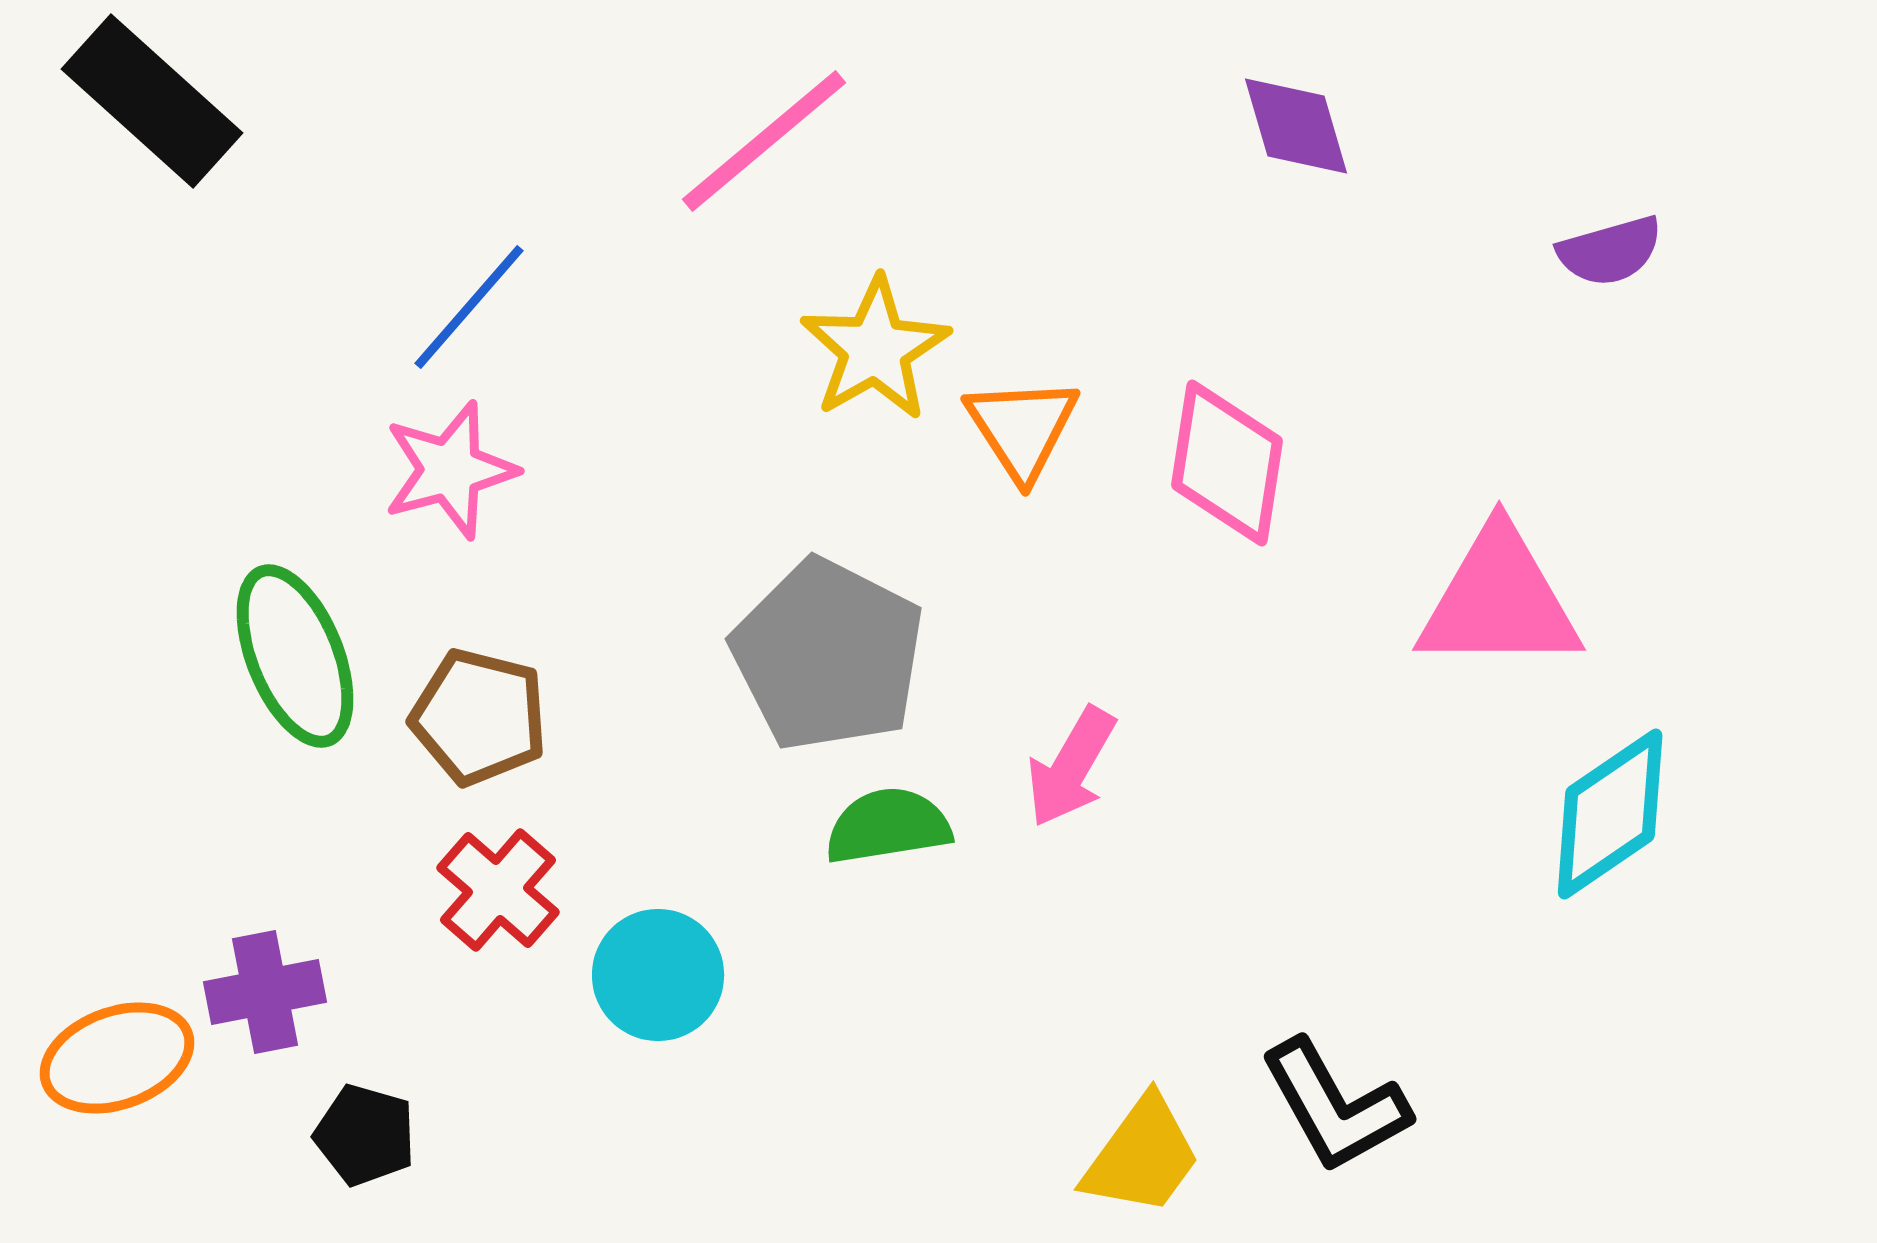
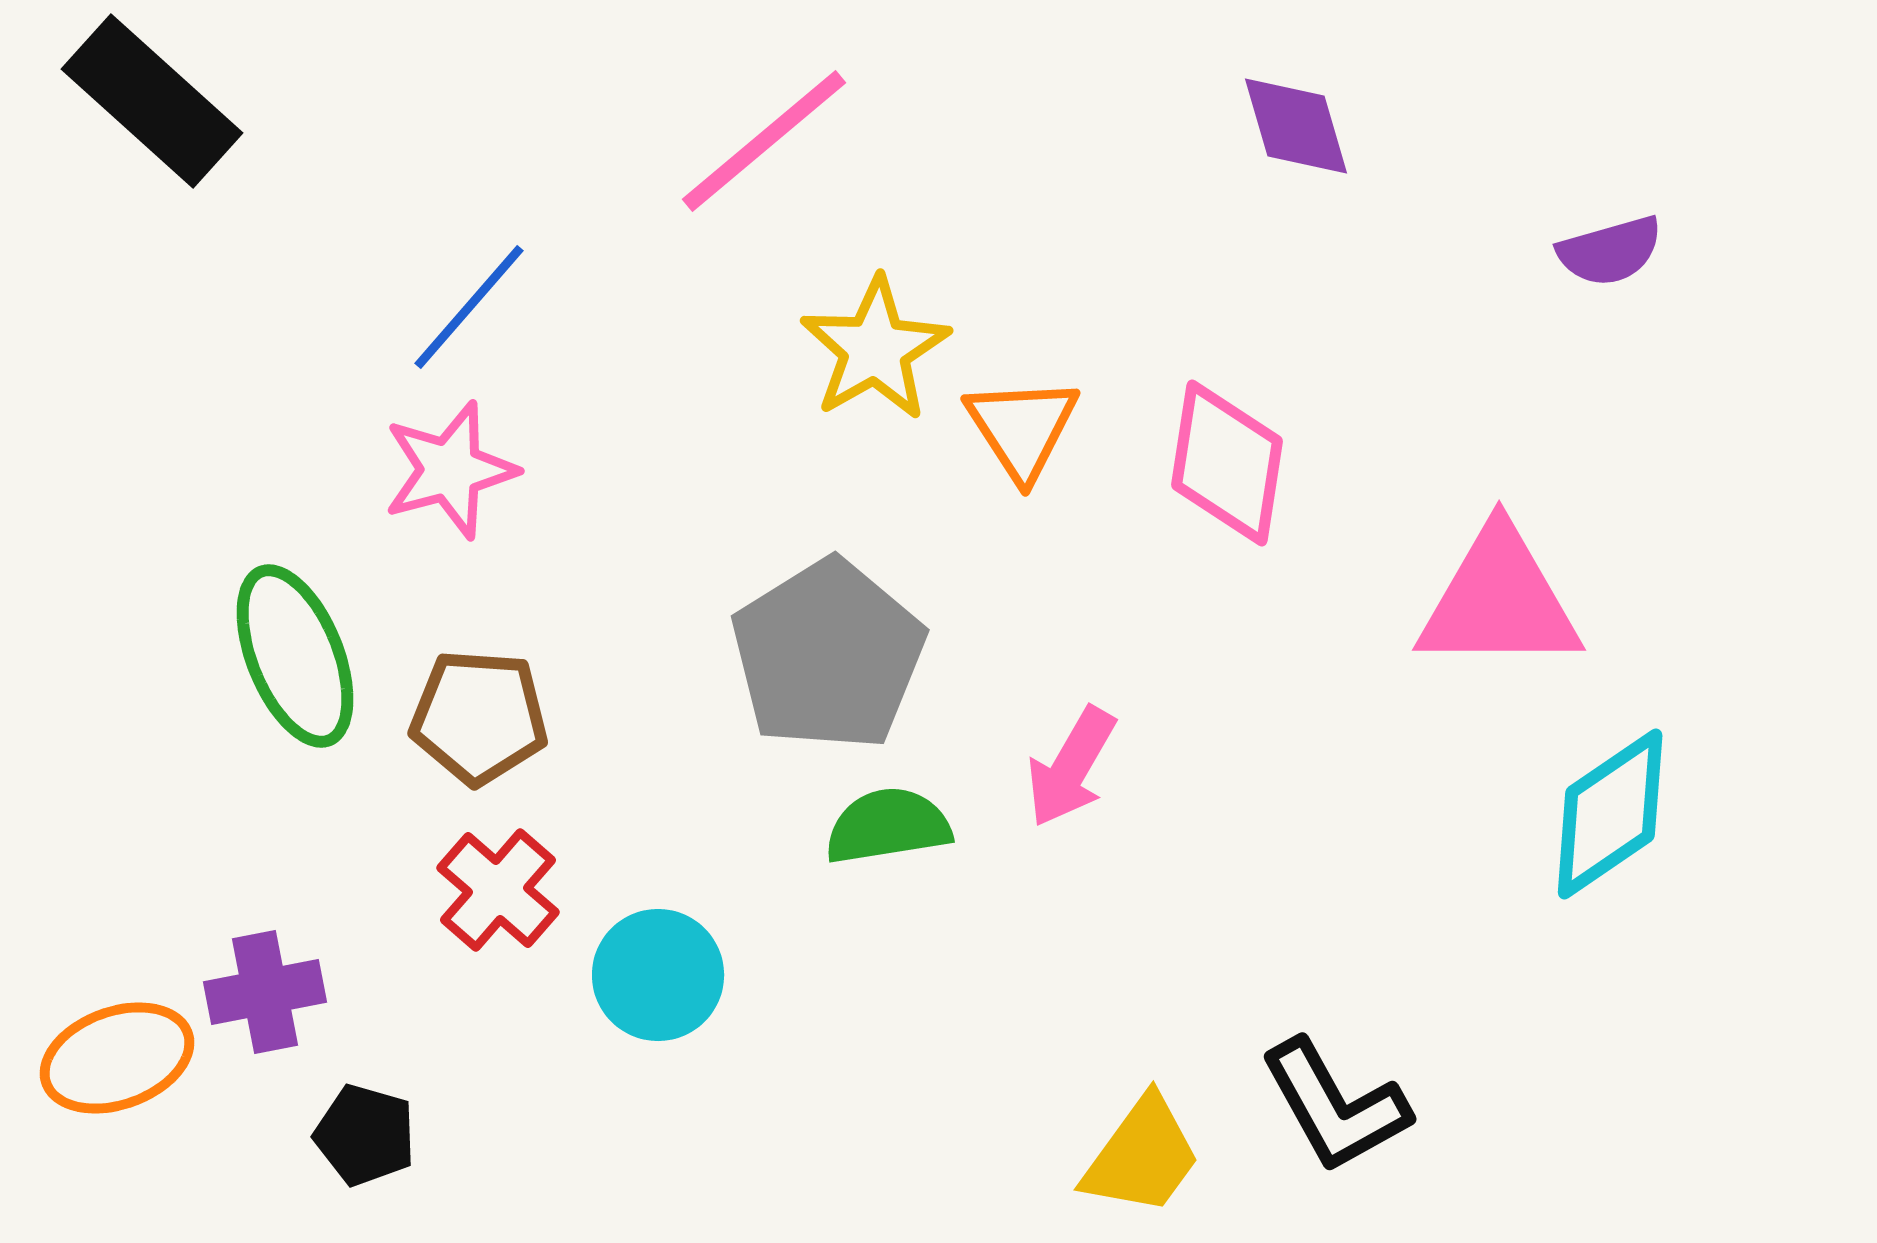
gray pentagon: rotated 13 degrees clockwise
brown pentagon: rotated 10 degrees counterclockwise
